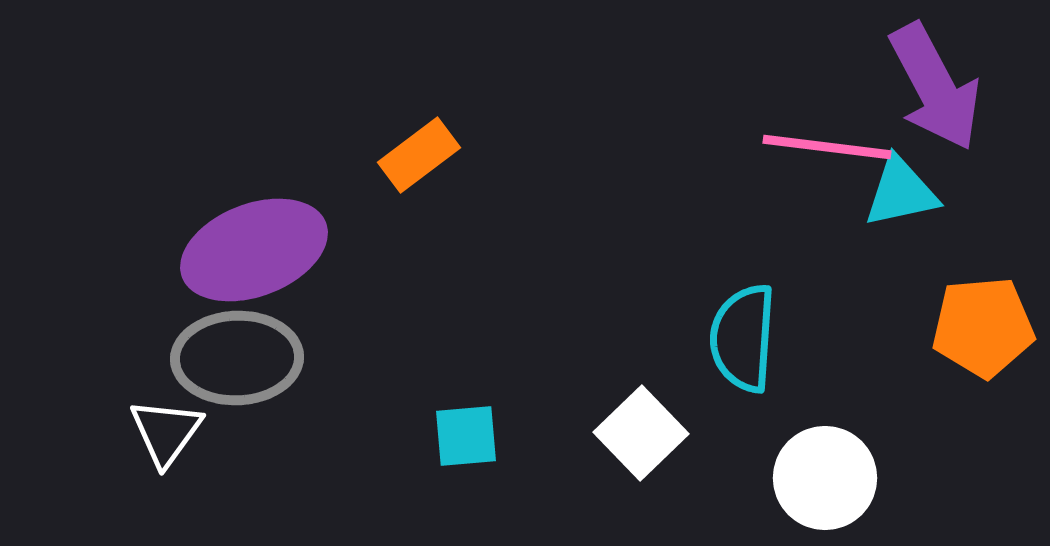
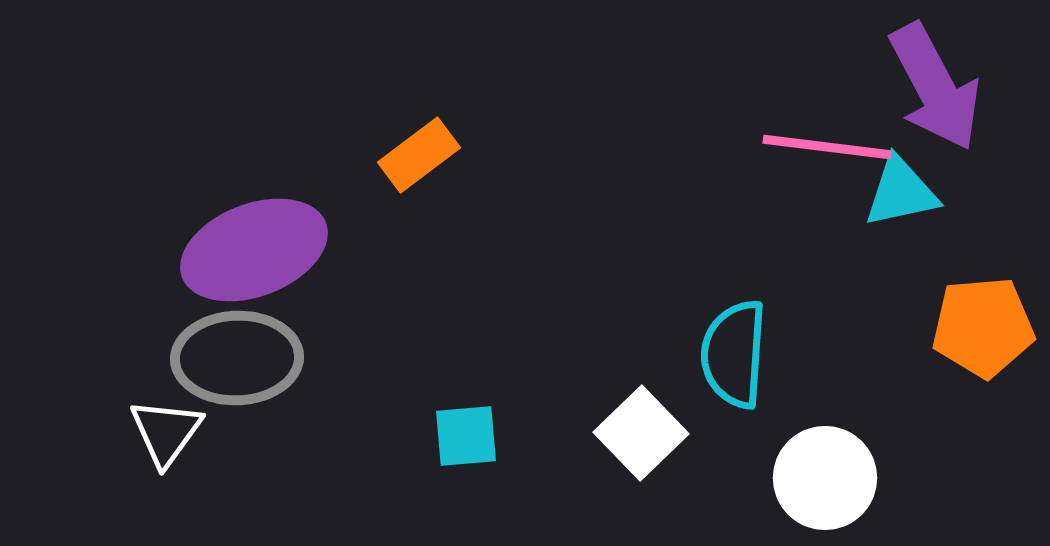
cyan semicircle: moved 9 px left, 16 px down
